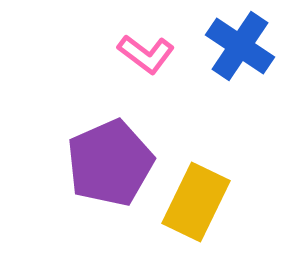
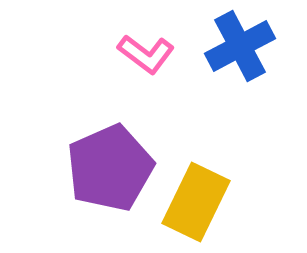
blue cross: rotated 28 degrees clockwise
purple pentagon: moved 5 px down
